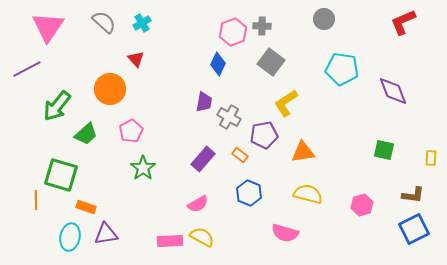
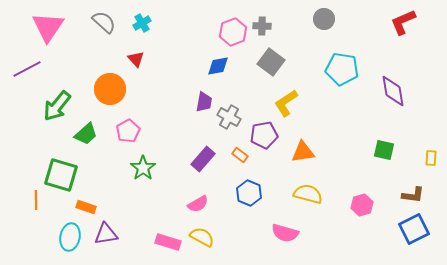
blue diamond at (218, 64): moved 2 px down; rotated 55 degrees clockwise
purple diamond at (393, 91): rotated 12 degrees clockwise
pink pentagon at (131, 131): moved 3 px left
pink rectangle at (170, 241): moved 2 px left, 1 px down; rotated 20 degrees clockwise
